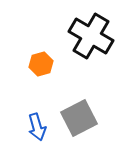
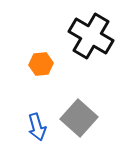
orange hexagon: rotated 10 degrees clockwise
gray square: rotated 21 degrees counterclockwise
